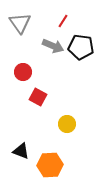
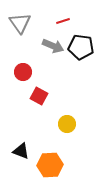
red line: rotated 40 degrees clockwise
red square: moved 1 px right, 1 px up
